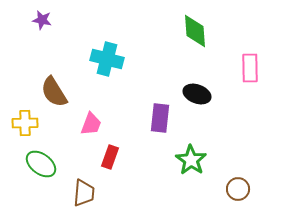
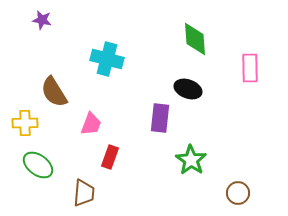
green diamond: moved 8 px down
black ellipse: moved 9 px left, 5 px up
green ellipse: moved 3 px left, 1 px down
brown circle: moved 4 px down
